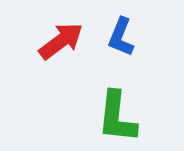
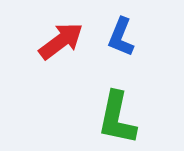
green L-shape: moved 1 px down; rotated 6 degrees clockwise
